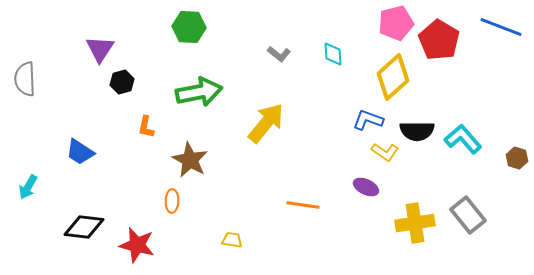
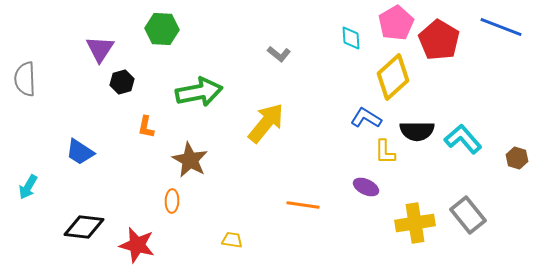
pink pentagon: rotated 16 degrees counterclockwise
green hexagon: moved 27 px left, 2 px down
cyan diamond: moved 18 px right, 16 px up
blue L-shape: moved 2 px left, 2 px up; rotated 12 degrees clockwise
yellow L-shape: rotated 56 degrees clockwise
